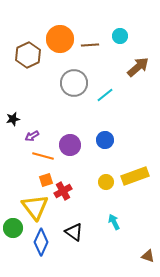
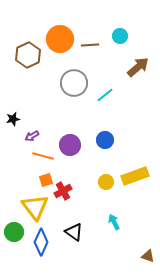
green circle: moved 1 px right, 4 px down
